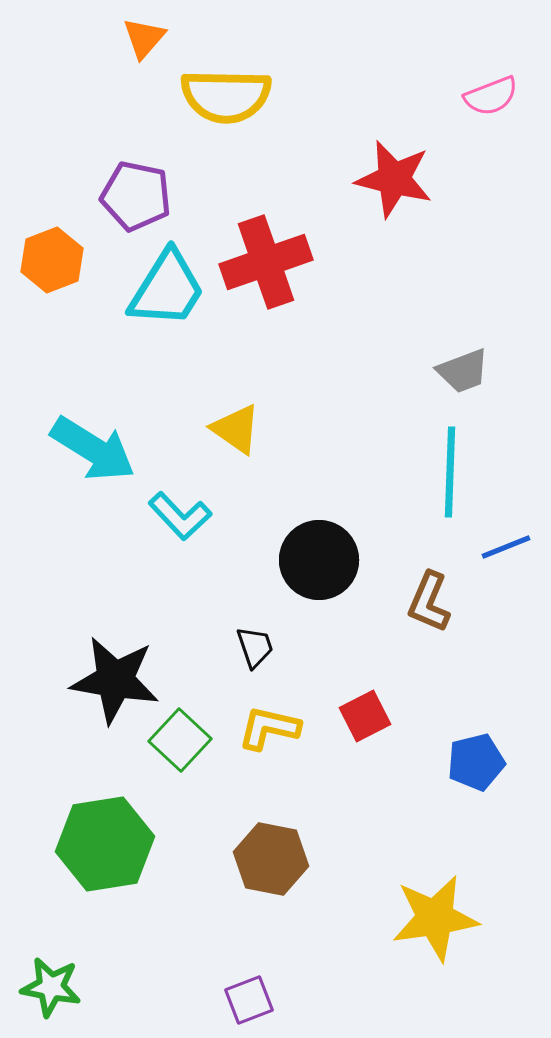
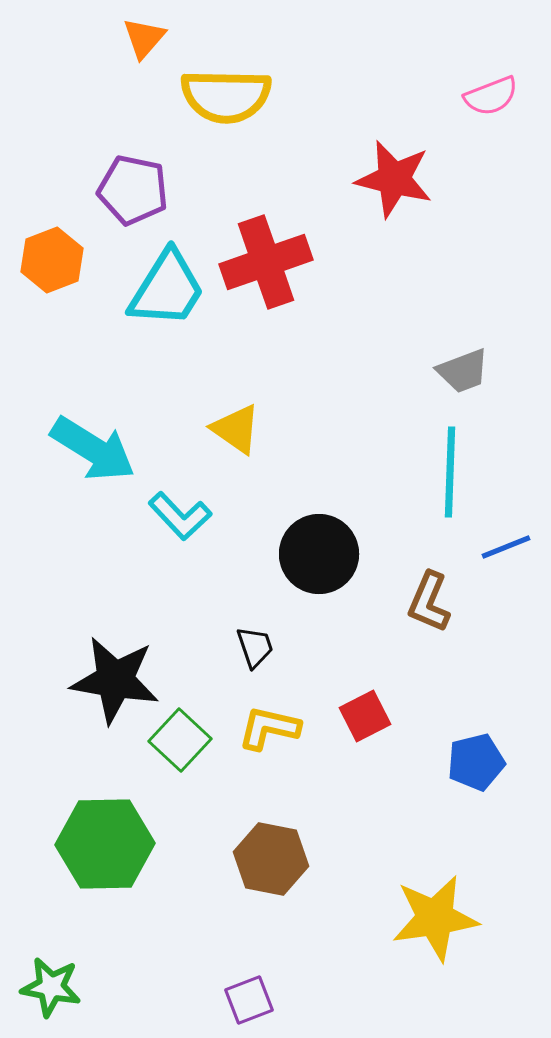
purple pentagon: moved 3 px left, 6 px up
black circle: moved 6 px up
green hexagon: rotated 8 degrees clockwise
